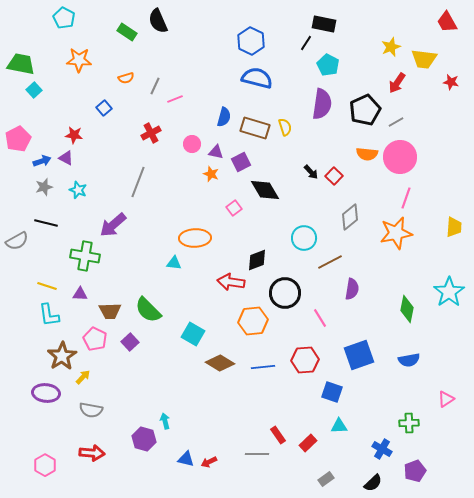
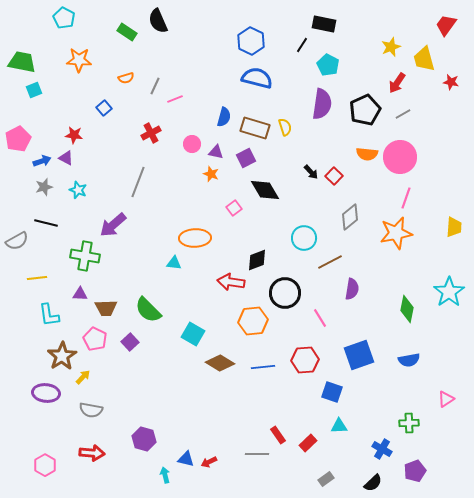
red trapezoid at (447, 22): moved 1 px left, 3 px down; rotated 65 degrees clockwise
black line at (306, 43): moved 4 px left, 2 px down
yellow trapezoid at (424, 59): rotated 68 degrees clockwise
green trapezoid at (21, 64): moved 1 px right, 2 px up
cyan square at (34, 90): rotated 21 degrees clockwise
gray line at (396, 122): moved 7 px right, 8 px up
purple square at (241, 162): moved 5 px right, 4 px up
yellow line at (47, 286): moved 10 px left, 8 px up; rotated 24 degrees counterclockwise
brown trapezoid at (110, 311): moved 4 px left, 3 px up
cyan arrow at (165, 421): moved 54 px down
